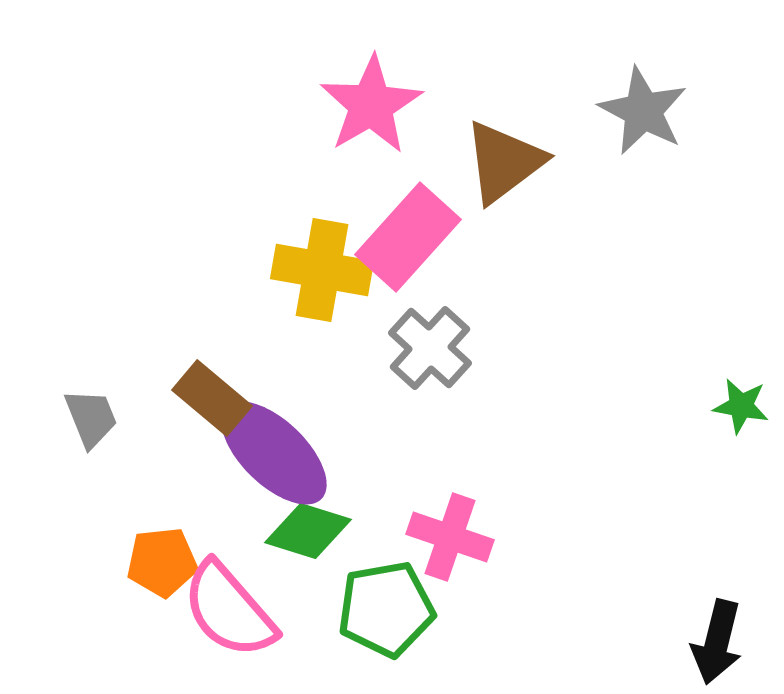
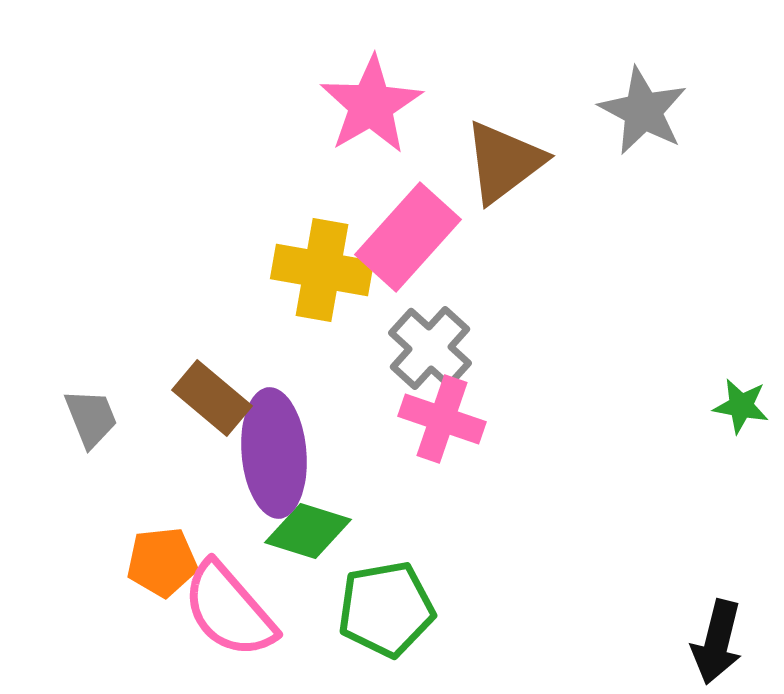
purple ellipse: rotated 41 degrees clockwise
pink cross: moved 8 px left, 118 px up
